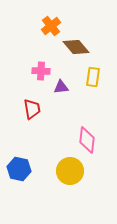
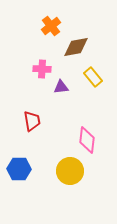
brown diamond: rotated 60 degrees counterclockwise
pink cross: moved 1 px right, 2 px up
yellow rectangle: rotated 48 degrees counterclockwise
red trapezoid: moved 12 px down
blue hexagon: rotated 10 degrees counterclockwise
